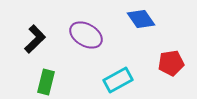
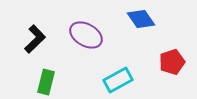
red pentagon: moved 1 px right, 1 px up; rotated 10 degrees counterclockwise
